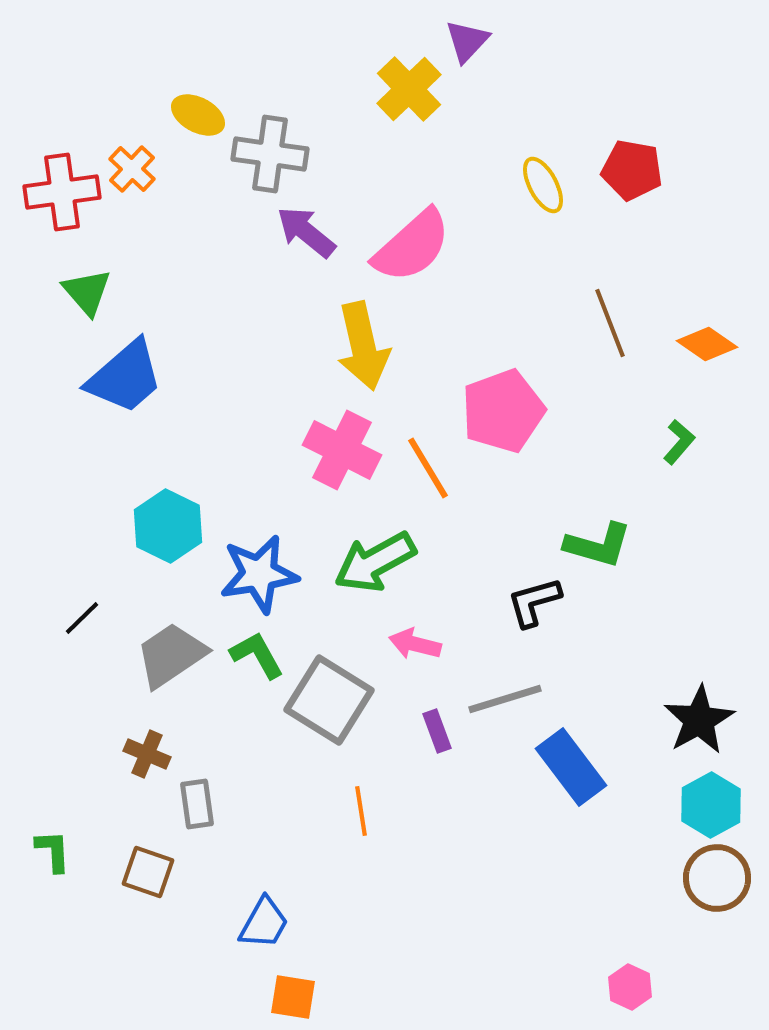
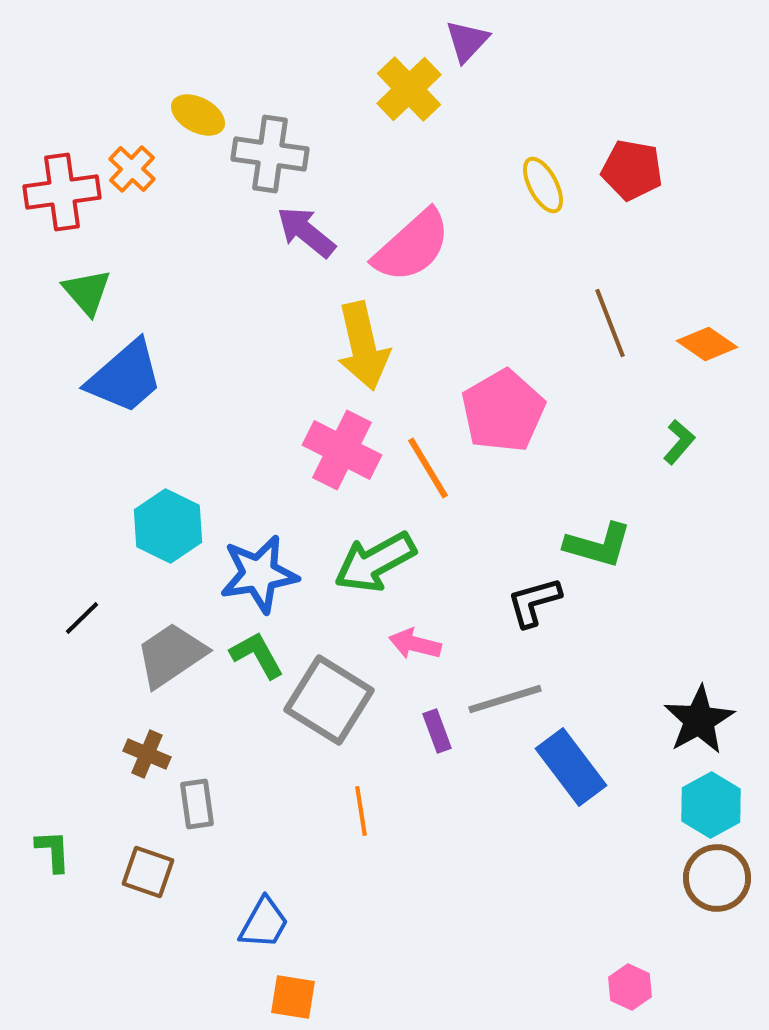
pink pentagon at (503, 411): rotated 10 degrees counterclockwise
